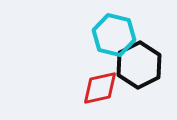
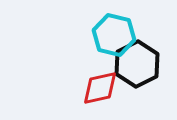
black hexagon: moved 2 px left, 1 px up
